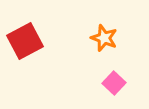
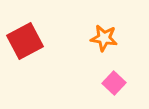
orange star: rotated 12 degrees counterclockwise
